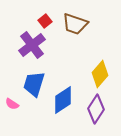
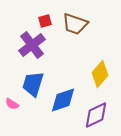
red square: rotated 24 degrees clockwise
blue trapezoid: moved 1 px left
blue diamond: rotated 16 degrees clockwise
purple diamond: moved 6 px down; rotated 32 degrees clockwise
